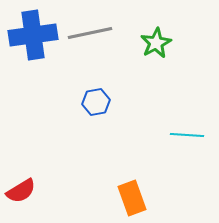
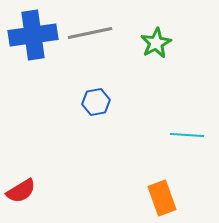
orange rectangle: moved 30 px right
